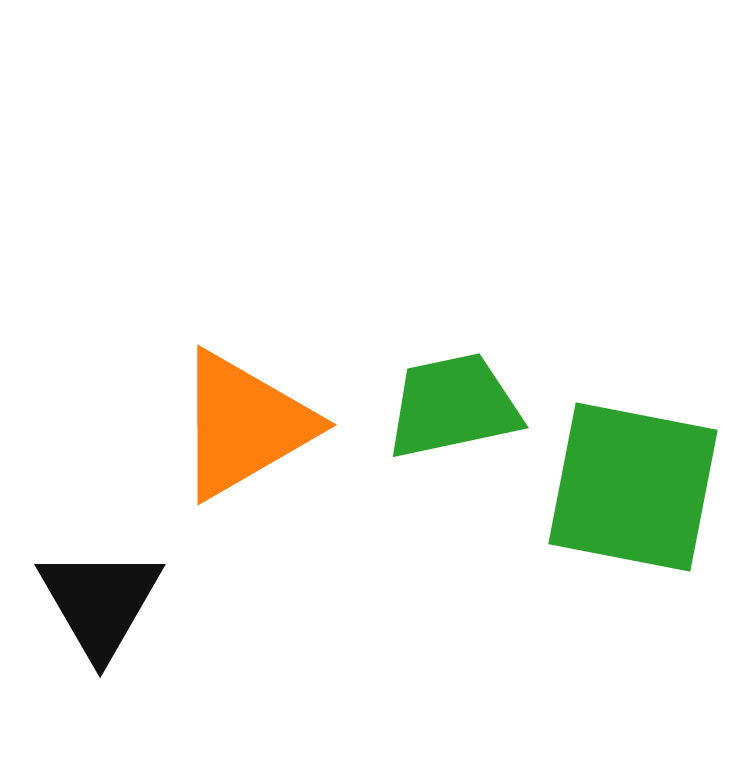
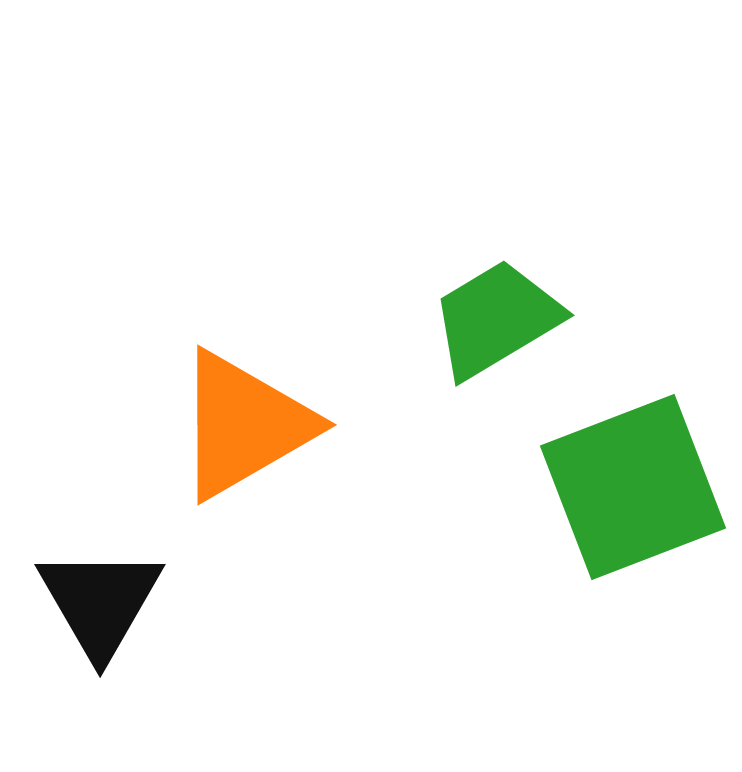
green trapezoid: moved 43 px right, 87 px up; rotated 19 degrees counterclockwise
green square: rotated 32 degrees counterclockwise
